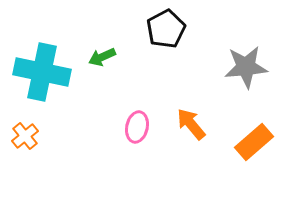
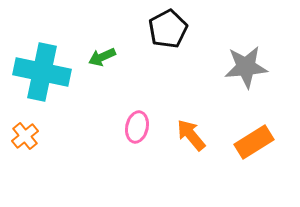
black pentagon: moved 2 px right
orange arrow: moved 11 px down
orange rectangle: rotated 9 degrees clockwise
